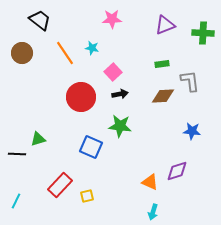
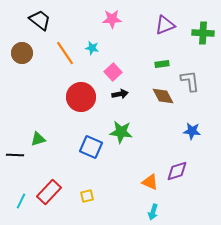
brown diamond: rotated 65 degrees clockwise
green star: moved 1 px right, 6 px down
black line: moved 2 px left, 1 px down
red rectangle: moved 11 px left, 7 px down
cyan line: moved 5 px right
